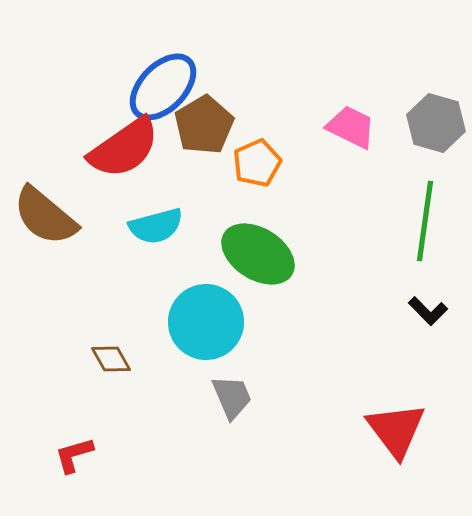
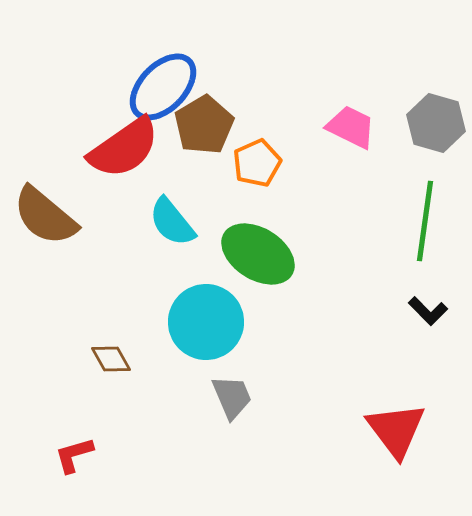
cyan semicircle: moved 16 px right, 4 px up; rotated 66 degrees clockwise
